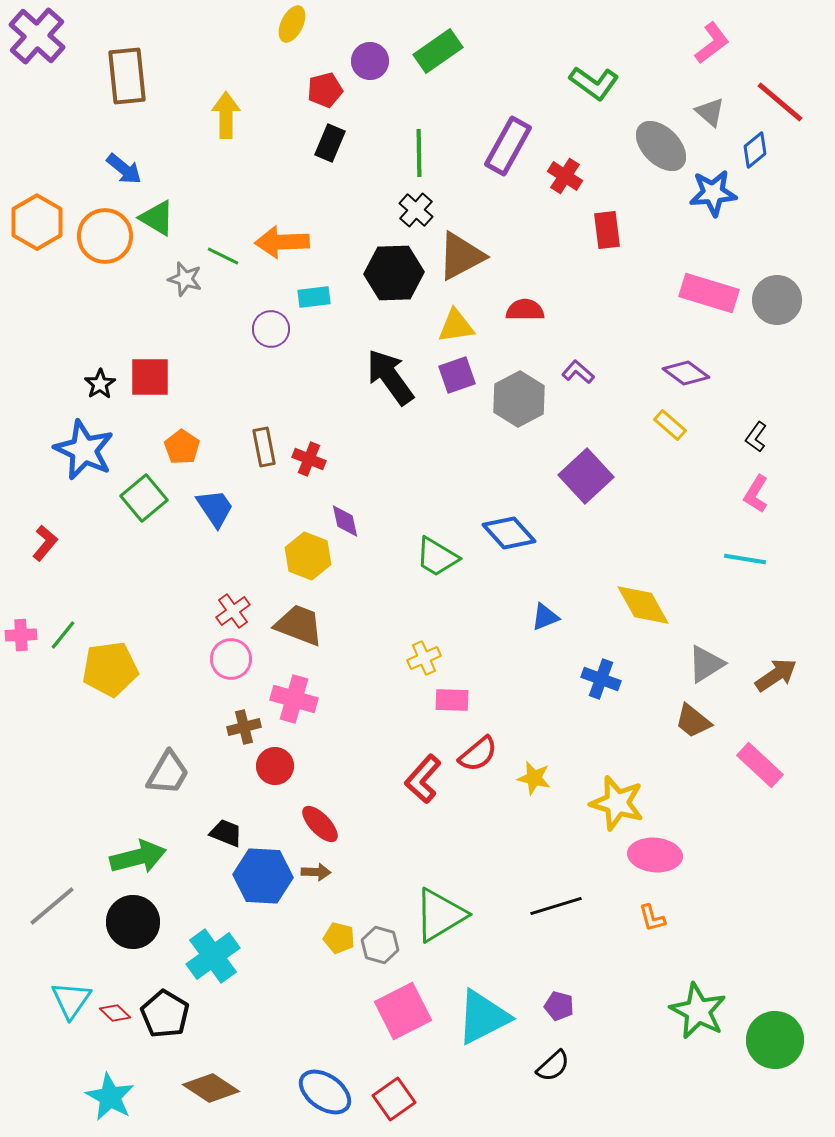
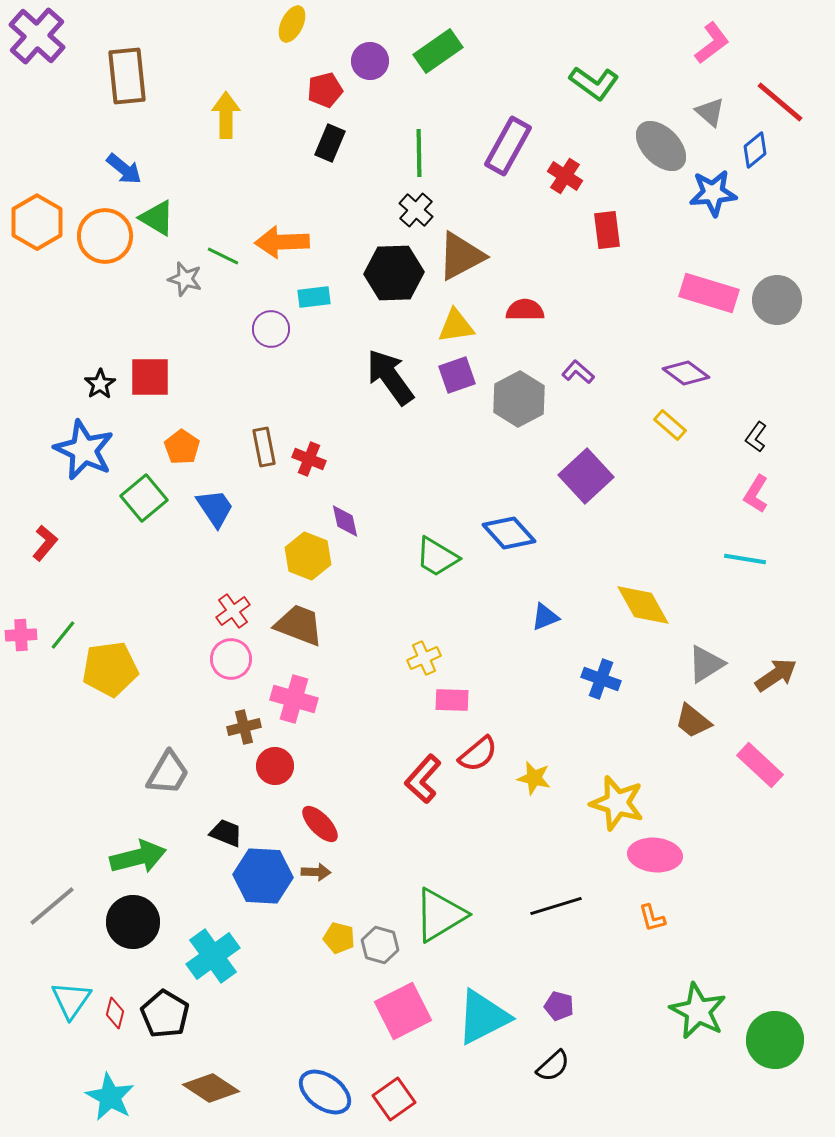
red diamond at (115, 1013): rotated 60 degrees clockwise
